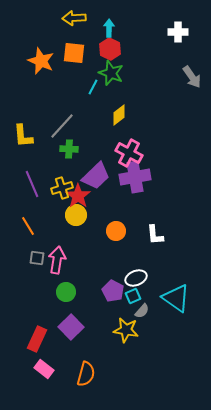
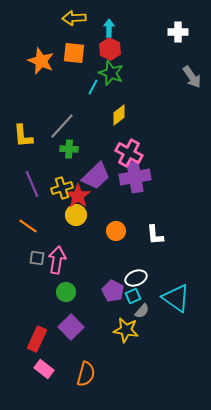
orange line: rotated 24 degrees counterclockwise
